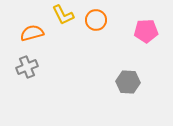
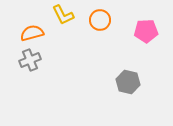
orange circle: moved 4 px right
gray cross: moved 3 px right, 7 px up
gray hexagon: rotated 10 degrees clockwise
